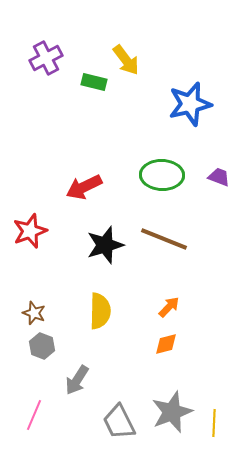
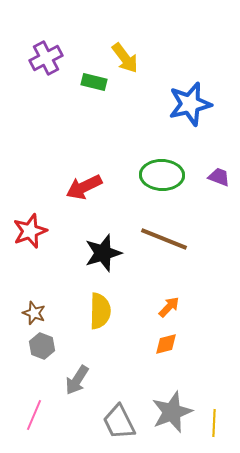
yellow arrow: moved 1 px left, 2 px up
black star: moved 2 px left, 8 px down
